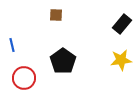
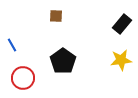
brown square: moved 1 px down
blue line: rotated 16 degrees counterclockwise
red circle: moved 1 px left
